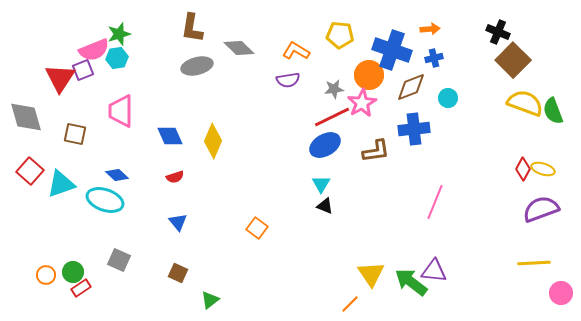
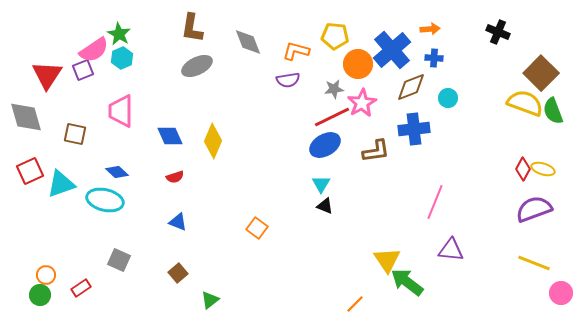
green star at (119, 34): rotated 25 degrees counterclockwise
yellow pentagon at (340, 35): moved 5 px left, 1 px down
gray diamond at (239, 48): moved 9 px right, 6 px up; rotated 24 degrees clockwise
pink semicircle at (94, 50): rotated 12 degrees counterclockwise
blue cross at (392, 50): rotated 30 degrees clockwise
orange L-shape at (296, 51): rotated 16 degrees counterclockwise
cyan hexagon at (117, 58): moved 5 px right; rotated 15 degrees counterclockwise
blue cross at (434, 58): rotated 18 degrees clockwise
brown square at (513, 60): moved 28 px right, 13 px down
gray ellipse at (197, 66): rotated 12 degrees counterclockwise
orange circle at (369, 75): moved 11 px left, 11 px up
red triangle at (60, 78): moved 13 px left, 3 px up
red square at (30, 171): rotated 24 degrees clockwise
blue diamond at (117, 175): moved 3 px up
cyan ellipse at (105, 200): rotated 6 degrees counterclockwise
purple semicircle at (541, 209): moved 7 px left
blue triangle at (178, 222): rotated 30 degrees counterclockwise
yellow line at (534, 263): rotated 24 degrees clockwise
purple triangle at (434, 271): moved 17 px right, 21 px up
green circle at (73, 272): moved 33 px left, 23 px down
brown square at (178, 273): rotated 24 degrees clockwise
yellow triangle at (371, 274): moved 16 px right, 14 px up
green arrow at (411, 282): moved 4 px left
orange line at (350, 304): moved 5 px right
